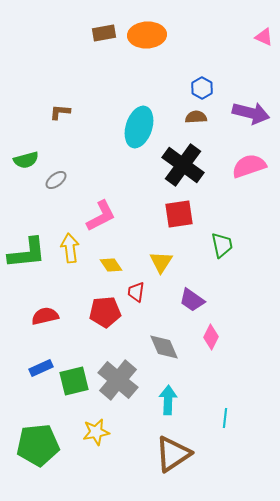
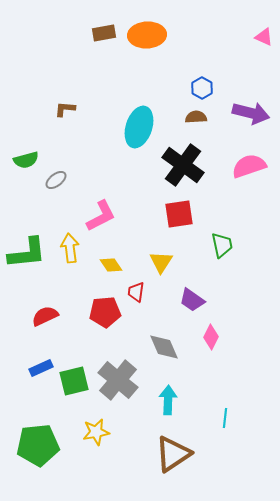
brown L-shape: moved 5 px right, 3 px up
red semicircle: rotated 12 degrees counterclockwise
